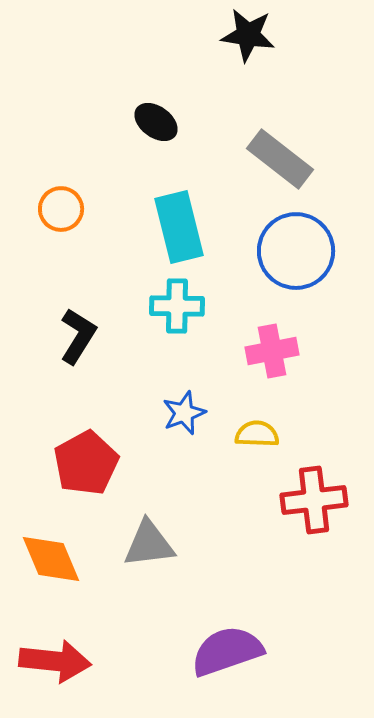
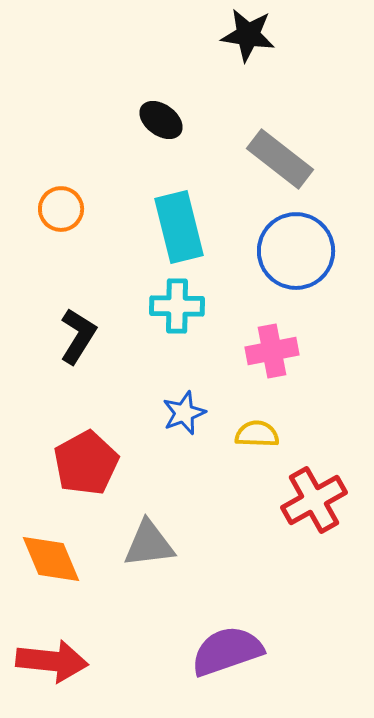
black ellipse: moved 5 px right, 2 px up
red cross: rotated 22 degrees counterclockwise
red arrow: moved 3 px left
